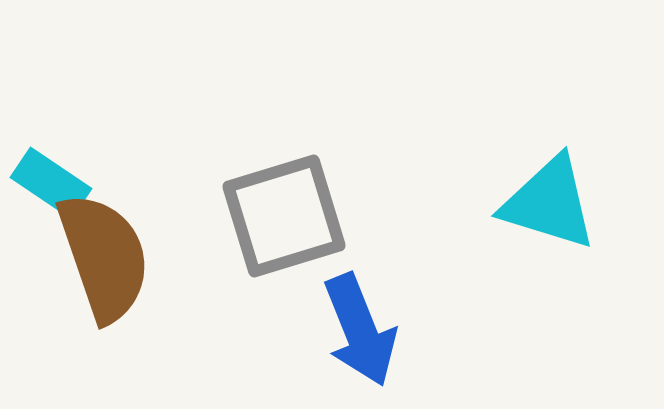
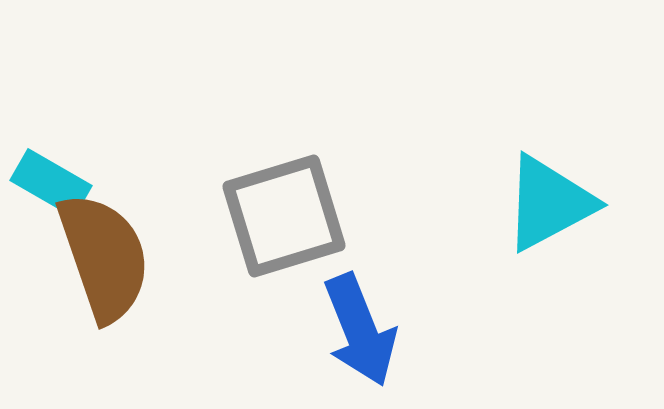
cyan rectangle: rotated 4 degrees counterclockwise
cyan triangle: rotated 45 degrees counterclockwise
